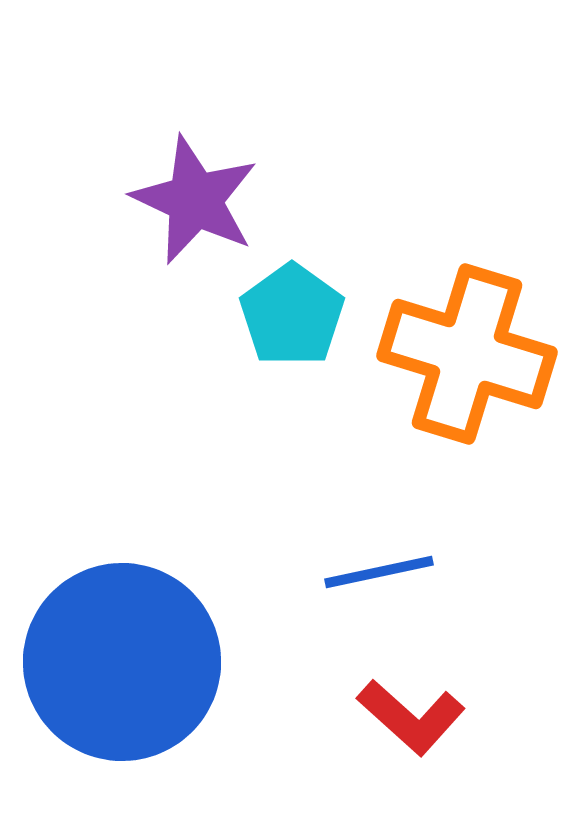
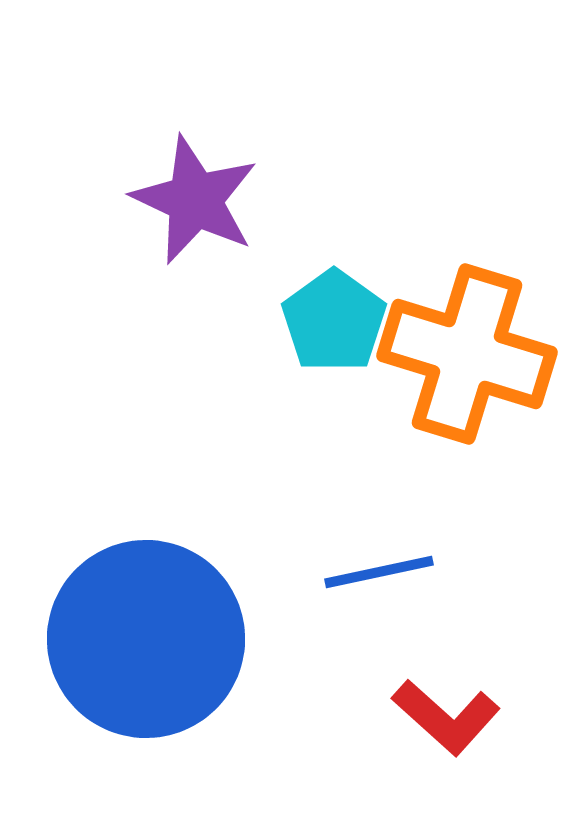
cyan pentagon: moved 42 px right, 6 px down
blue circle: moved 24 px right, 23 px up
red L-shape: moved 35 px right
